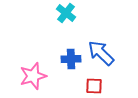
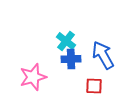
cyan cross: moved 28 px down
blue arrow: moved 2 px right, 2 px down; rotated 16 degrees clockwise
pink star: moved 1 px down
